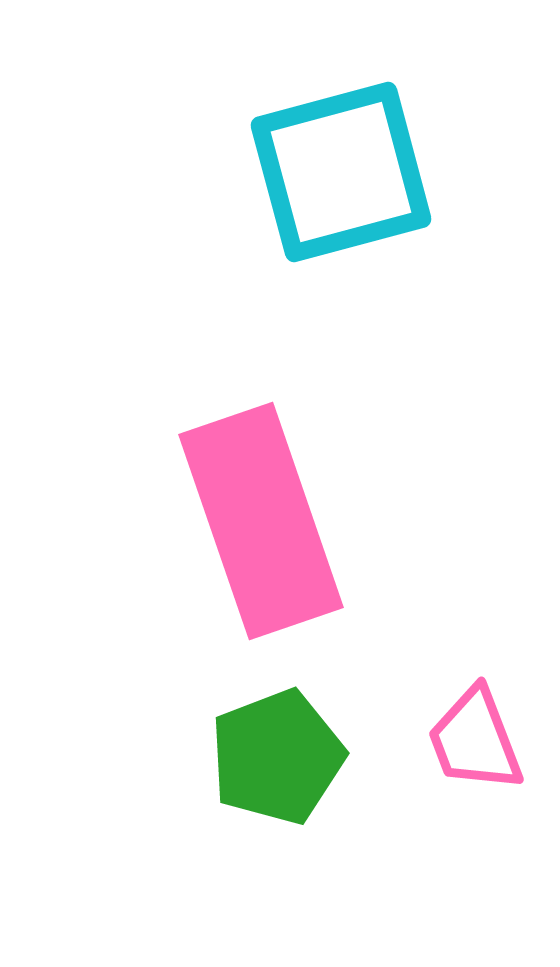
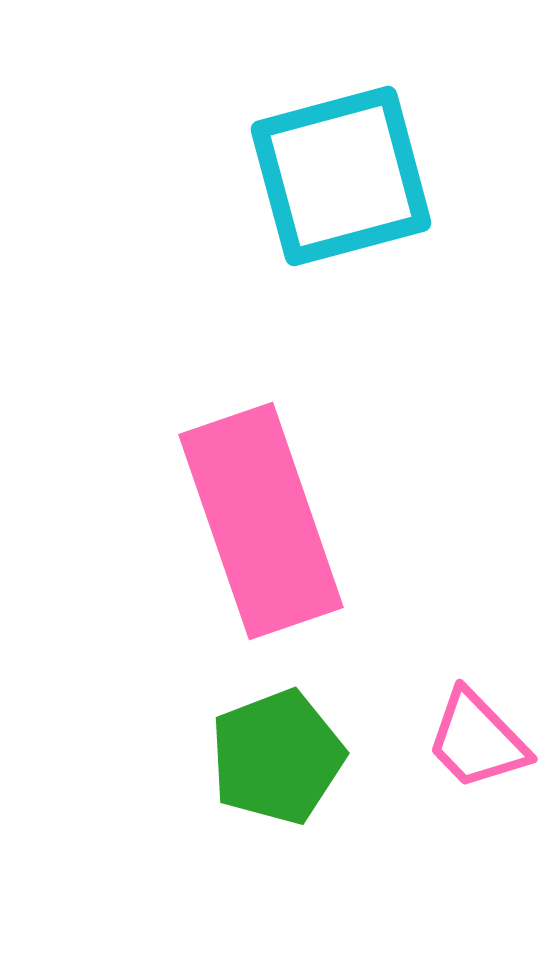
cyan square: moved 4 px down
pink trapezoid: moved 2 px right; rotated 23 degrees counterclockwise
